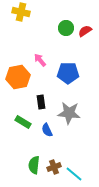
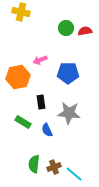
red semicircle: rotated 24 degrees clockwise
pink arrow: rotated 72 degrees counterclockwise
green semicircle: moved 1 px up
